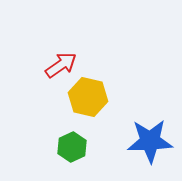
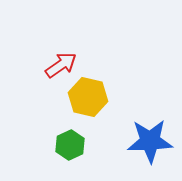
green hexagon: moved 2 px left, 2 px up
